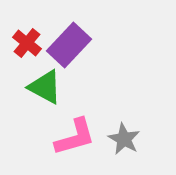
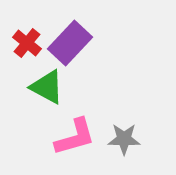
purple rectangle: moved 1 px right, 2 px up
green triangle: moved 2 px right
gray star: rotated 28 degrees counterclockwise
